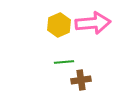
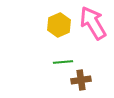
pink arrow: rotated 116 degrees counterclockwise
green line: moved 1 px left
